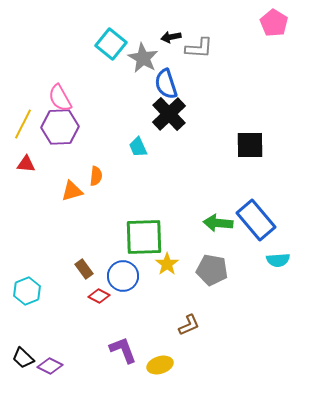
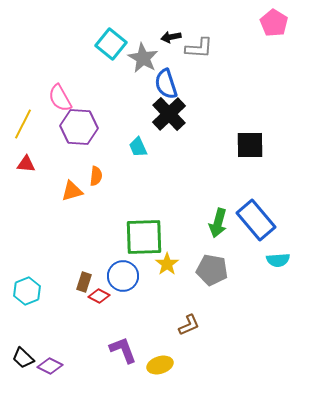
purple hexagon: moved 19 px right; rotated 6 degrees clockwise
green arrow: rotated 80 degrees counterclockwise
brown rectangle: moved 13 px down; rotated 54 degrees clockwise
